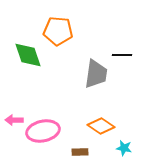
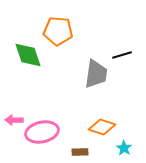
black line: rotated 18 degrees counterclockwise
orange diamond: moved 1 px right, 1 px down; rotated 16 degrees counterclockwise
pink ellipse: moved 1 px left, 1 px down
cyan star: rotated 21 degrees clockwise
